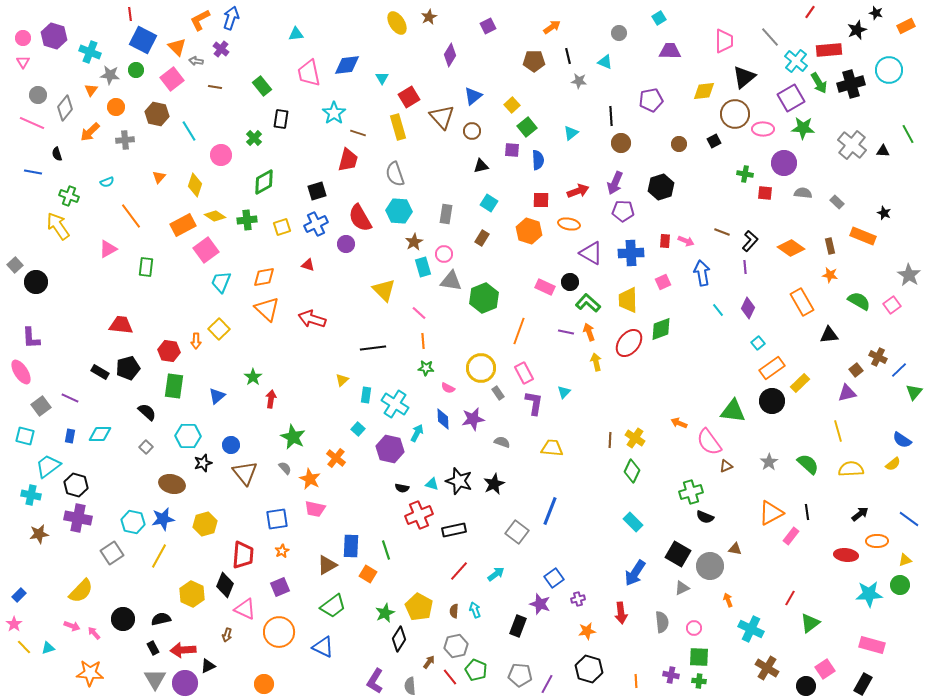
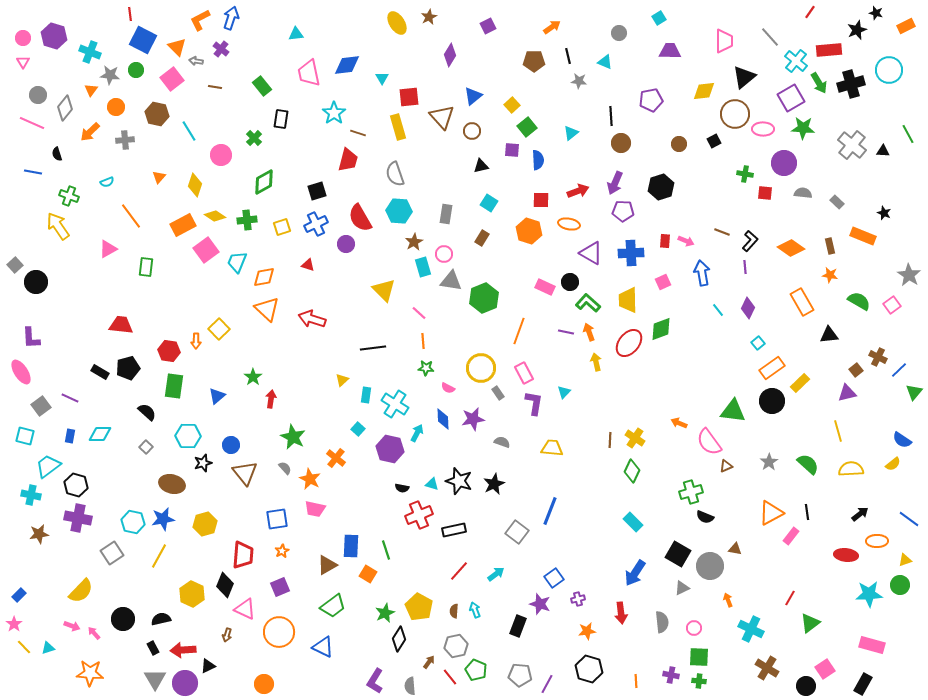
red square at (409, 97): rotated 25 degrees clockwise
cyan trapezoid at (221, 282): moved 16 px right, 20 px up
